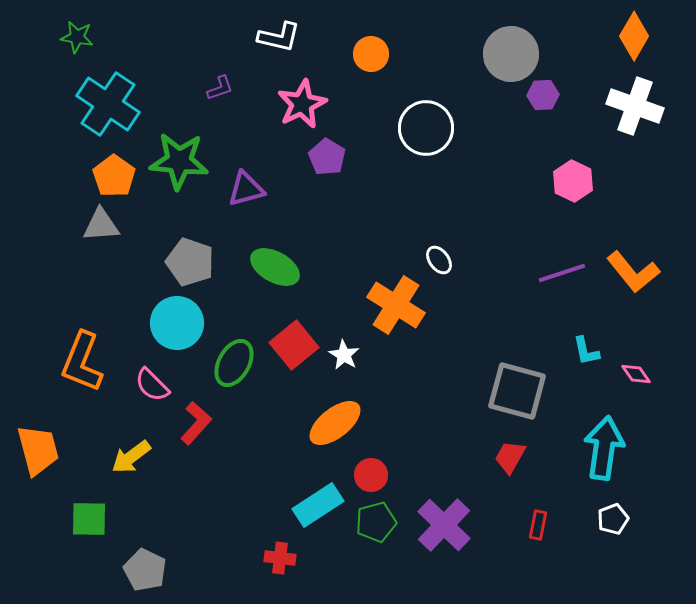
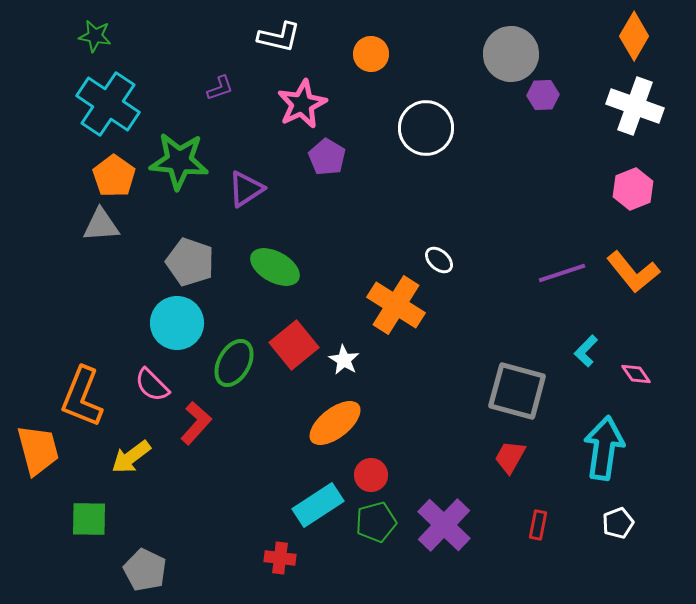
green star at (77, 37): moved 18 px right, 1 px up
pink hexagon at (573, 181): moved 60 px right, 8 px down; rotated 12 degrees clockwise
purple triangle at (246, 189): rotated 18 degrees counterclockwise
white ellipse at (439, 260): rotated 12 degrees counterclockwise
cyan L-shape at (586, 351): rotated 56 degrees clockwise
white star at (344, 355): moved 5 px down
orange L-shape at (82, 362): moved 35 px down
white pentagon at (613, 519): moved 5 px right, 4 px down
